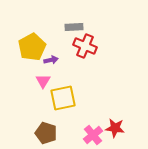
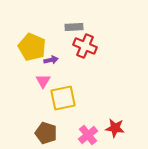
yellow pentagon: rotated 20 degrees counterclockwise
pink cross: moved 5 px left
